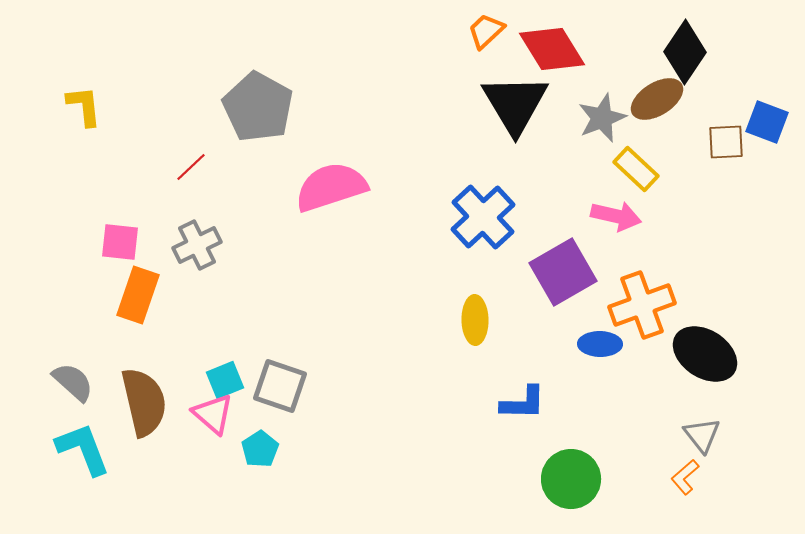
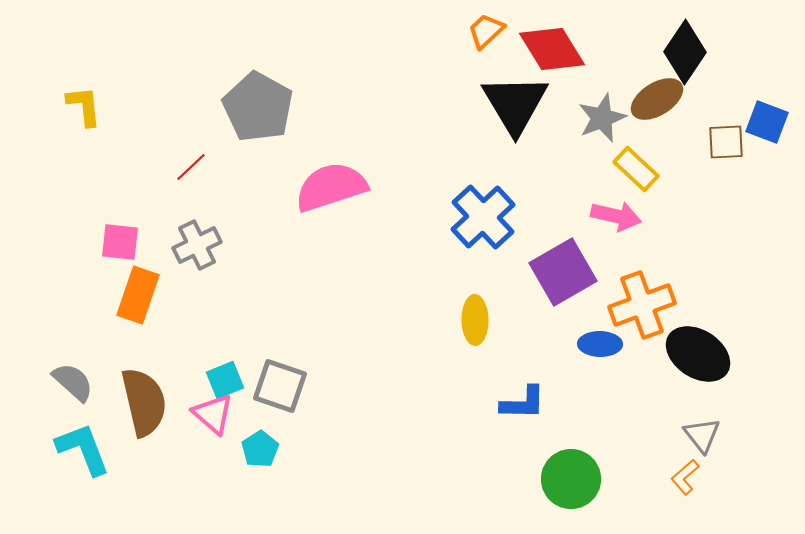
black ellipse: moved 7 px left
